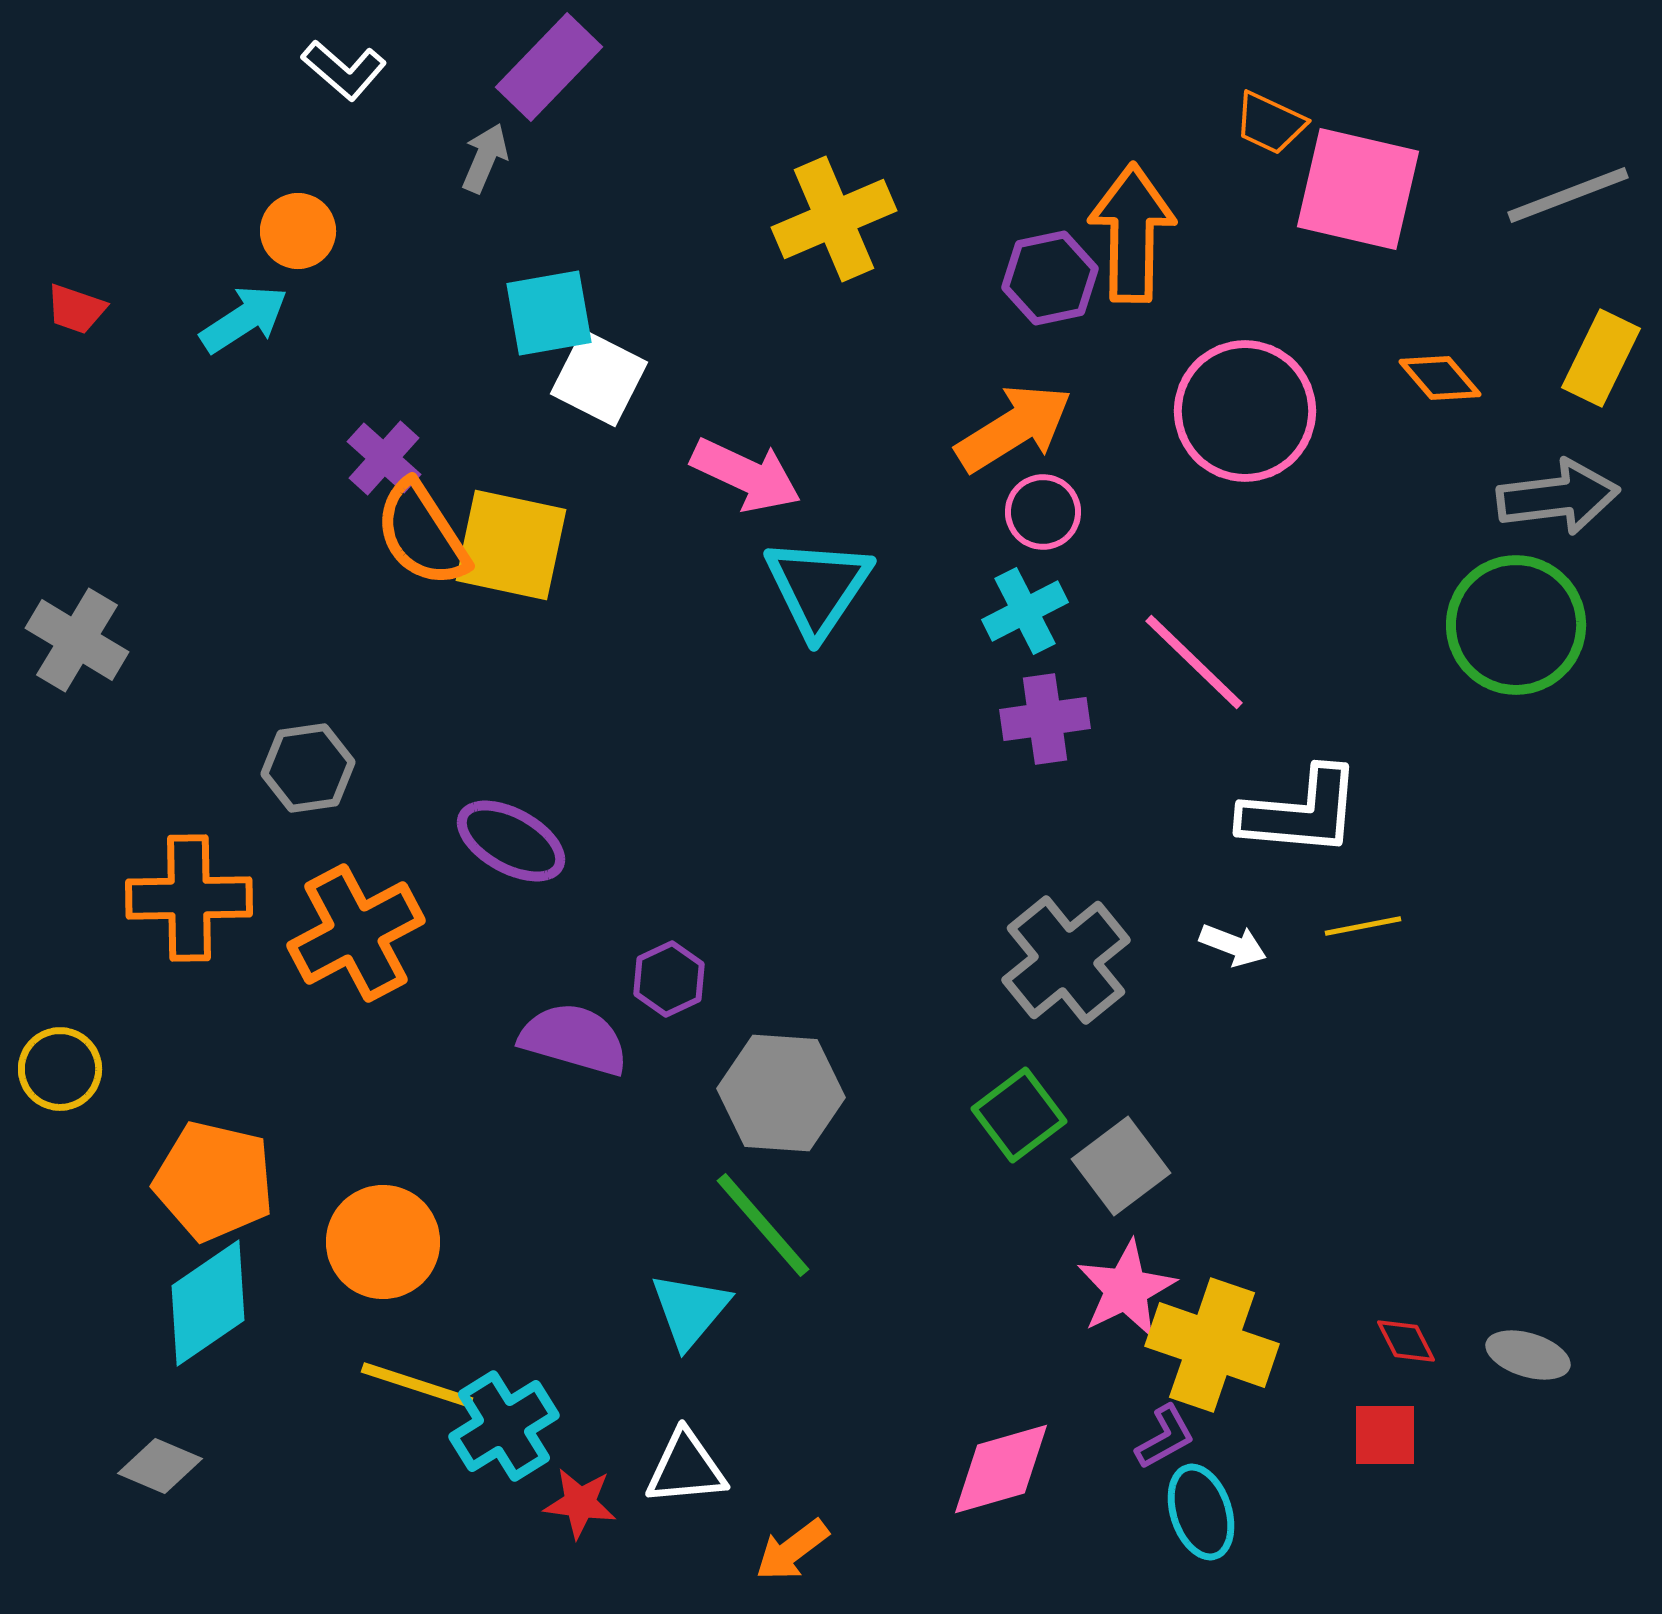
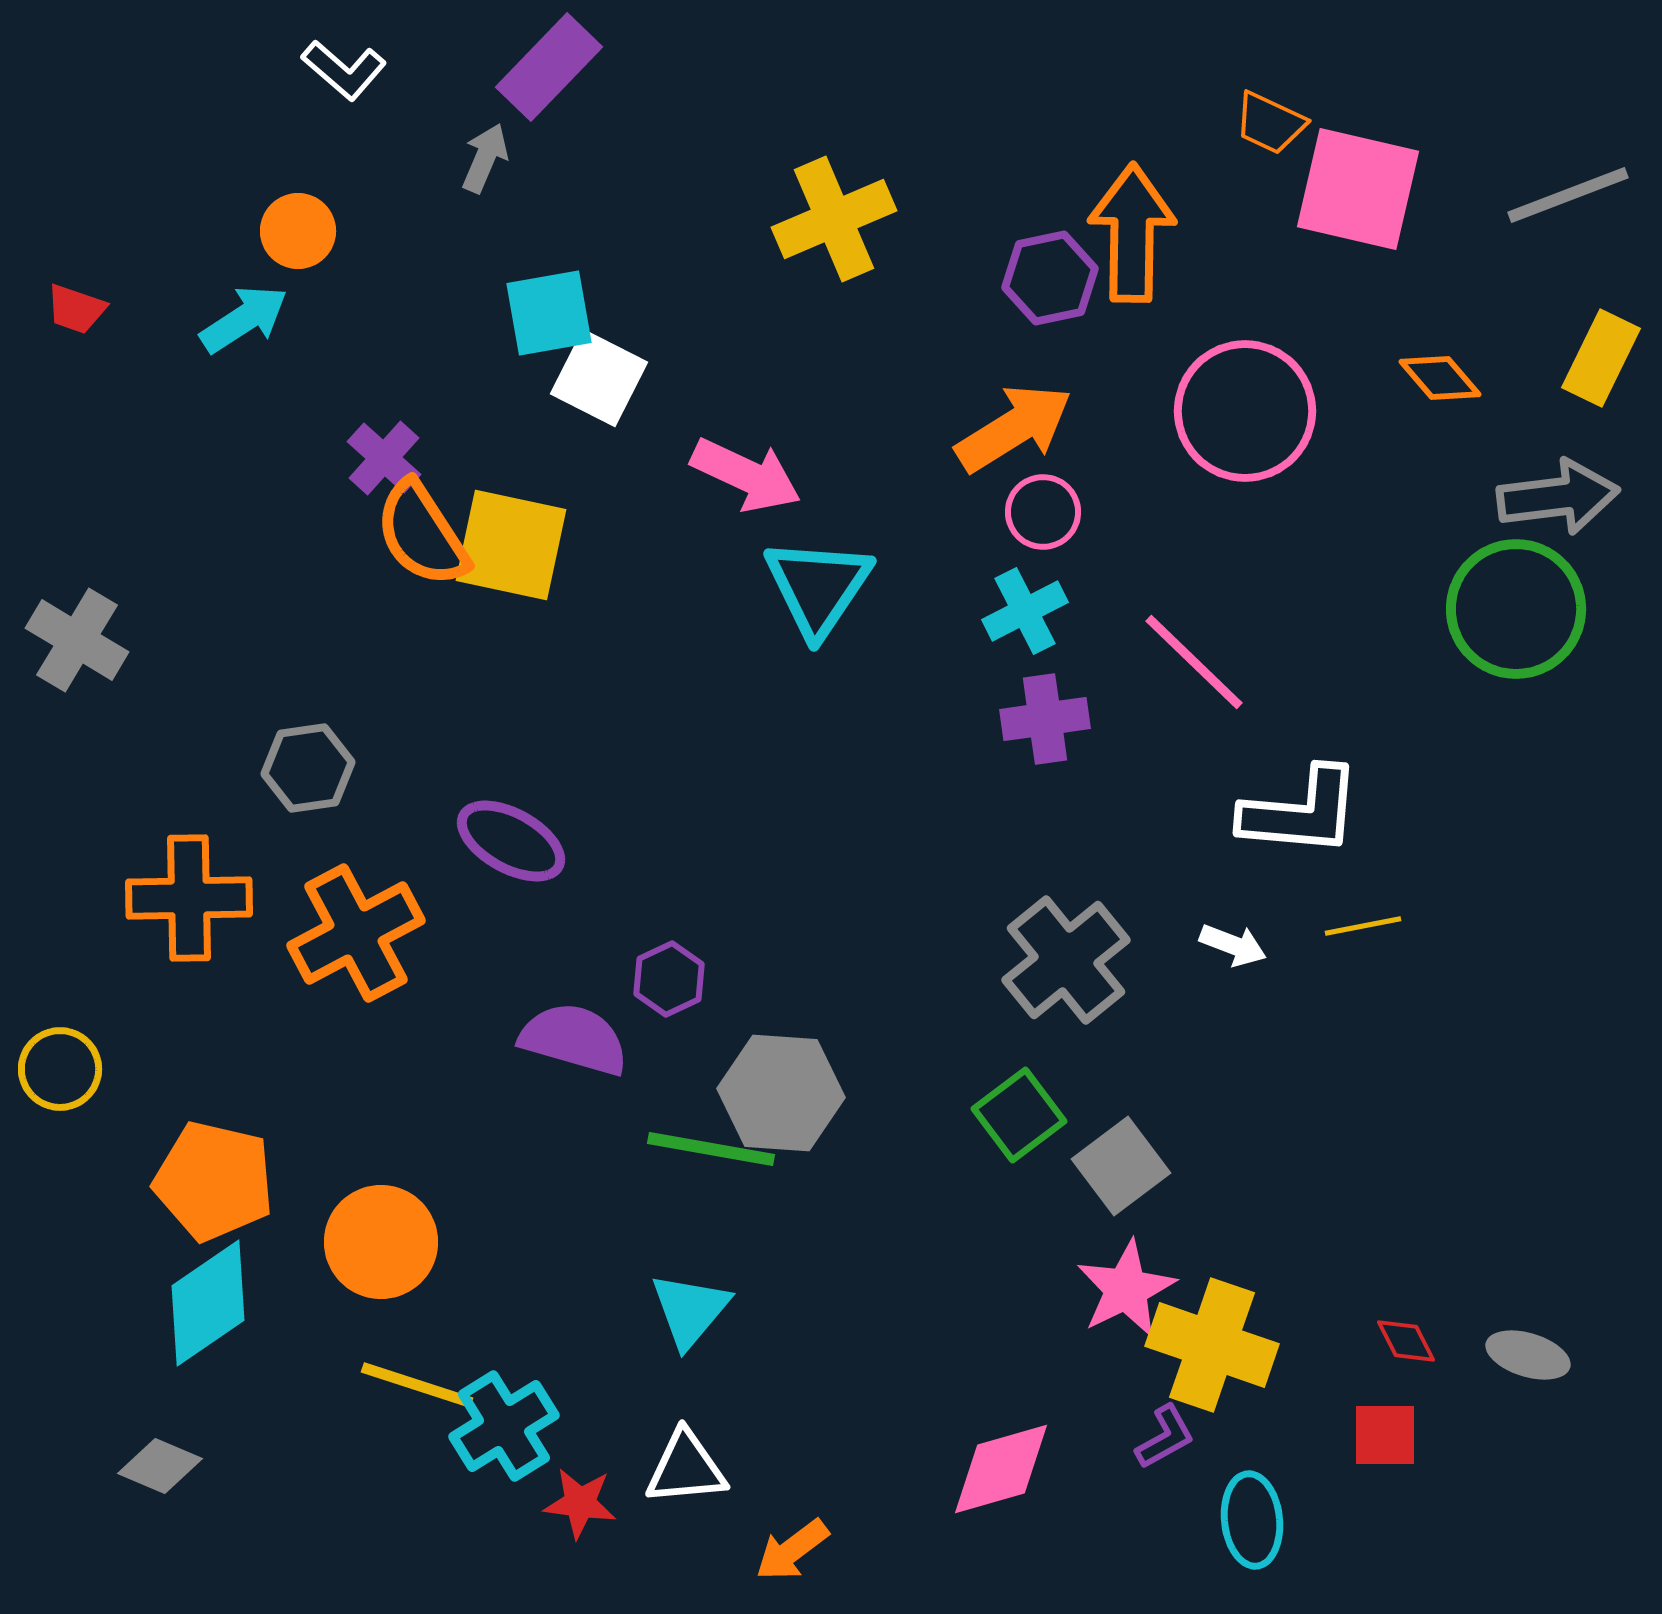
green circle at (1516, 625): moved 16 px up
green line at (763, 1225): moved 52 px left, 76 px up; rotated 39 degrees counterclockwise
orange circle at (383, 1242): moved 2 px left
cyan ellipse at (1201, 1512): moved 51 px right, 8 px down; rotated 12 degrees clockwise
